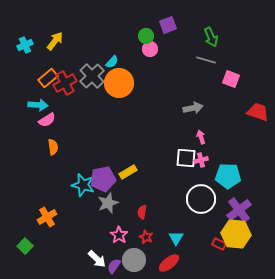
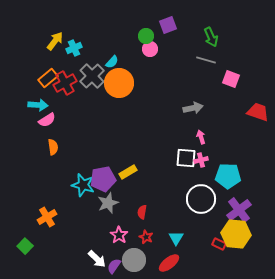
cyan cross: moved 49 px right, 3 px down
